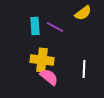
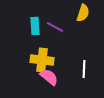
yellow semicircle: rotated 36 degrees counterclockwise
